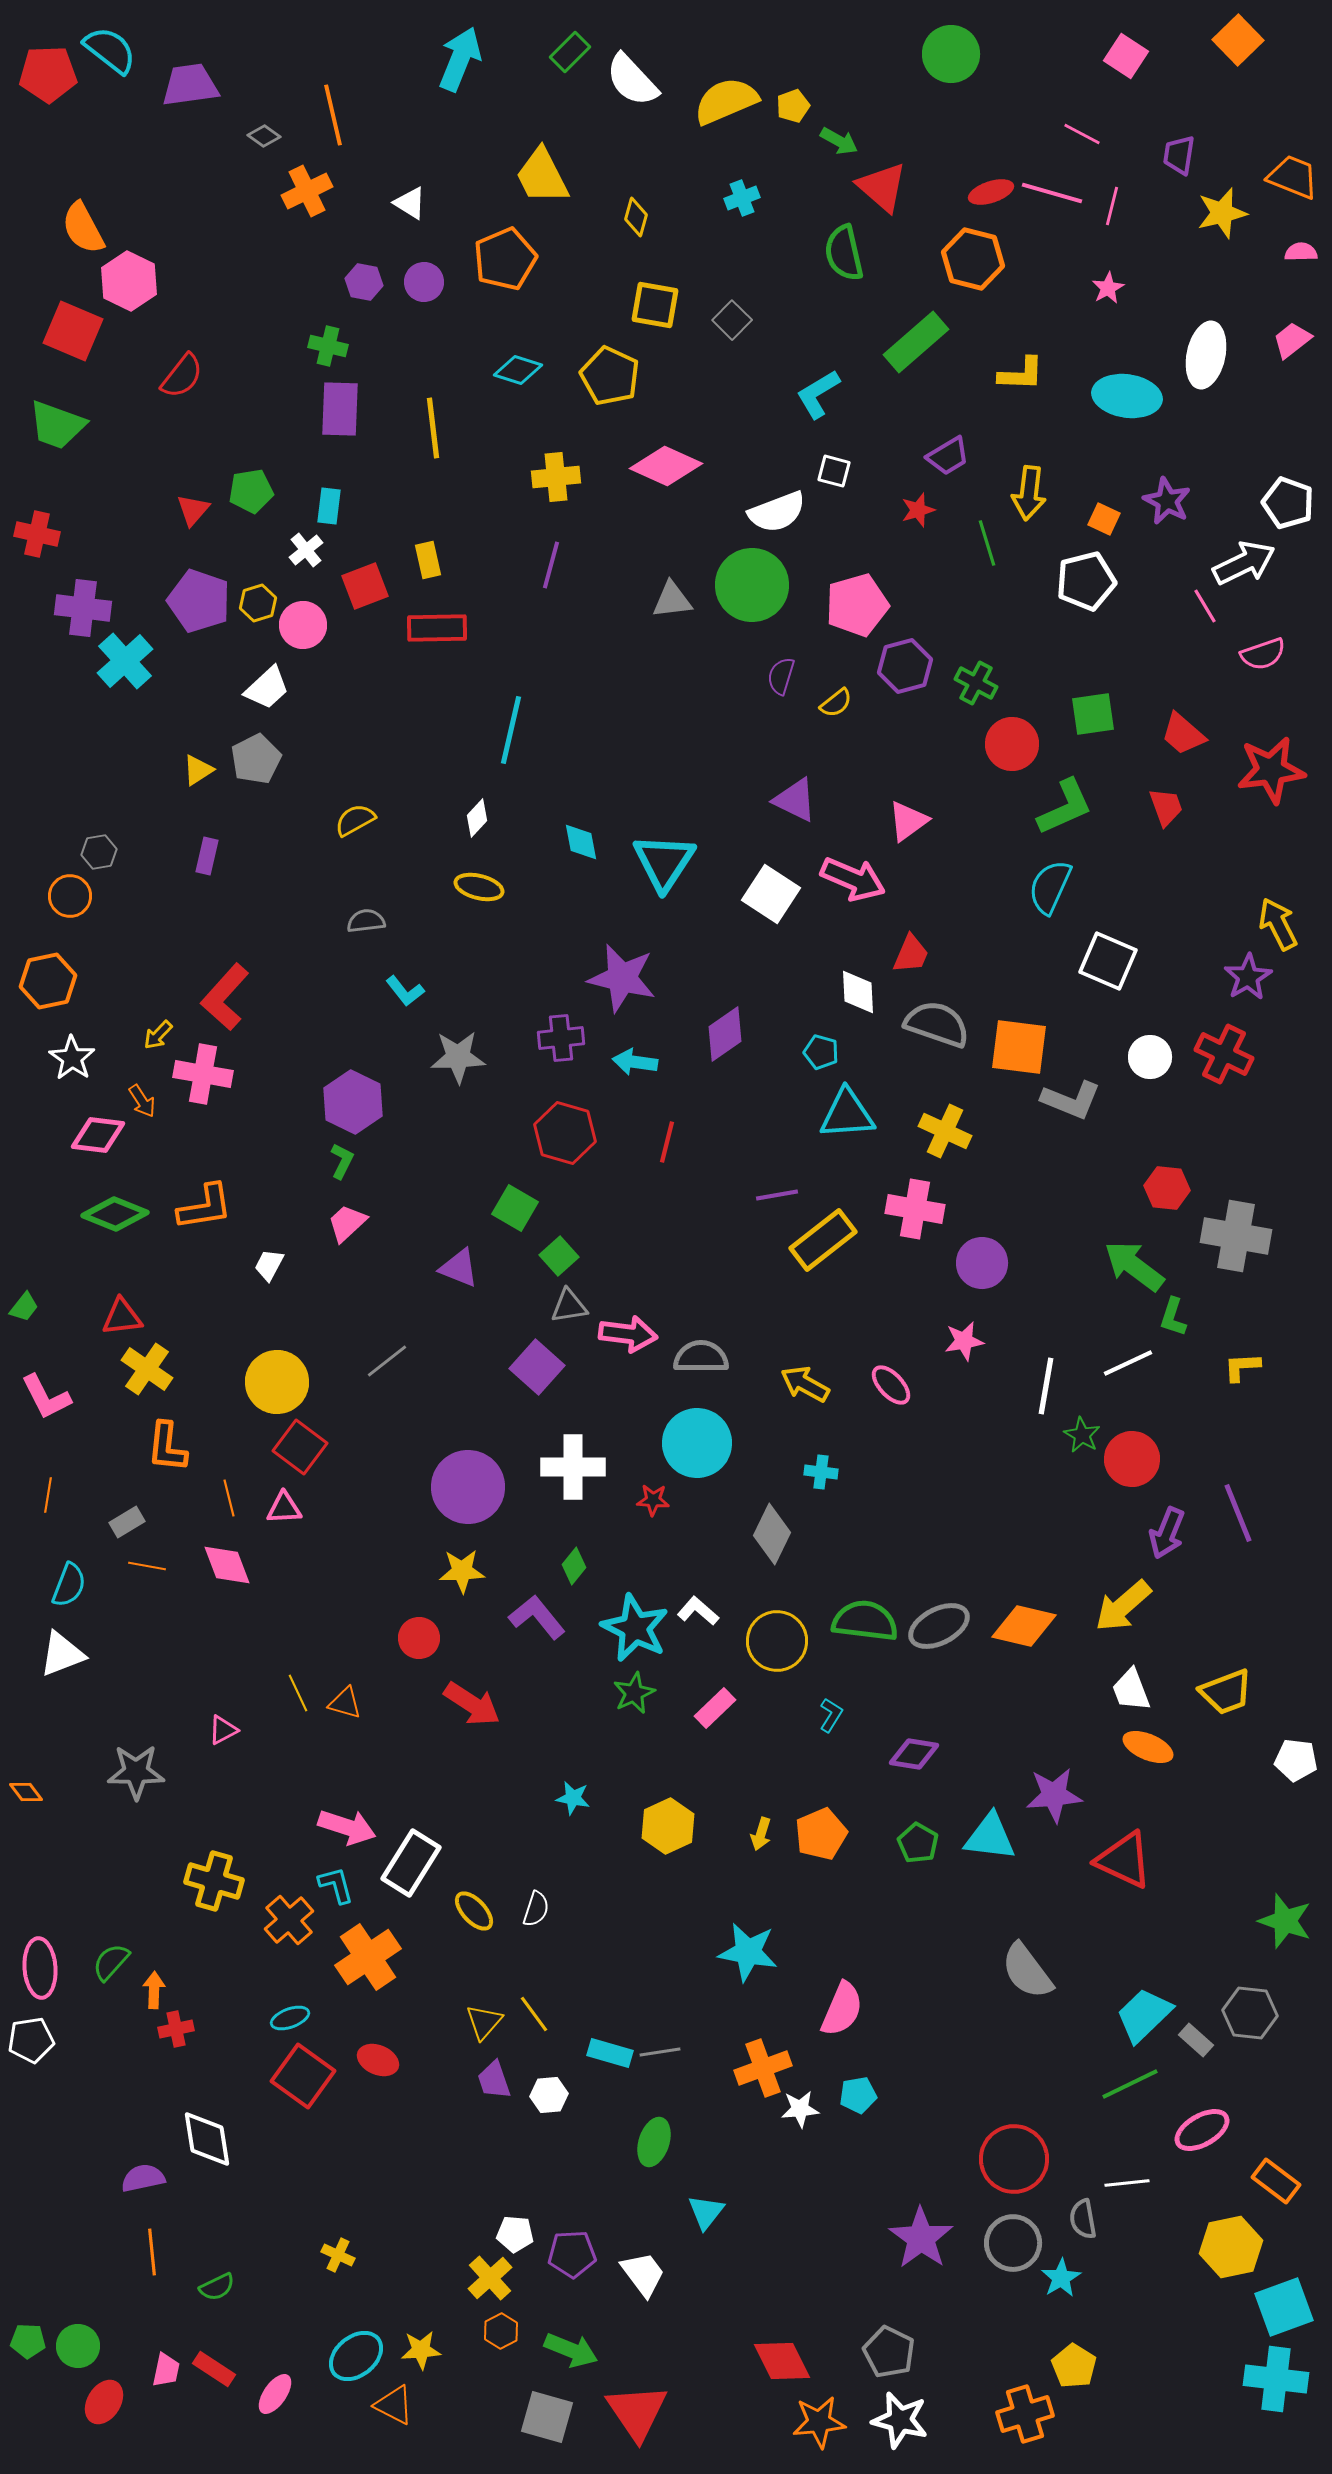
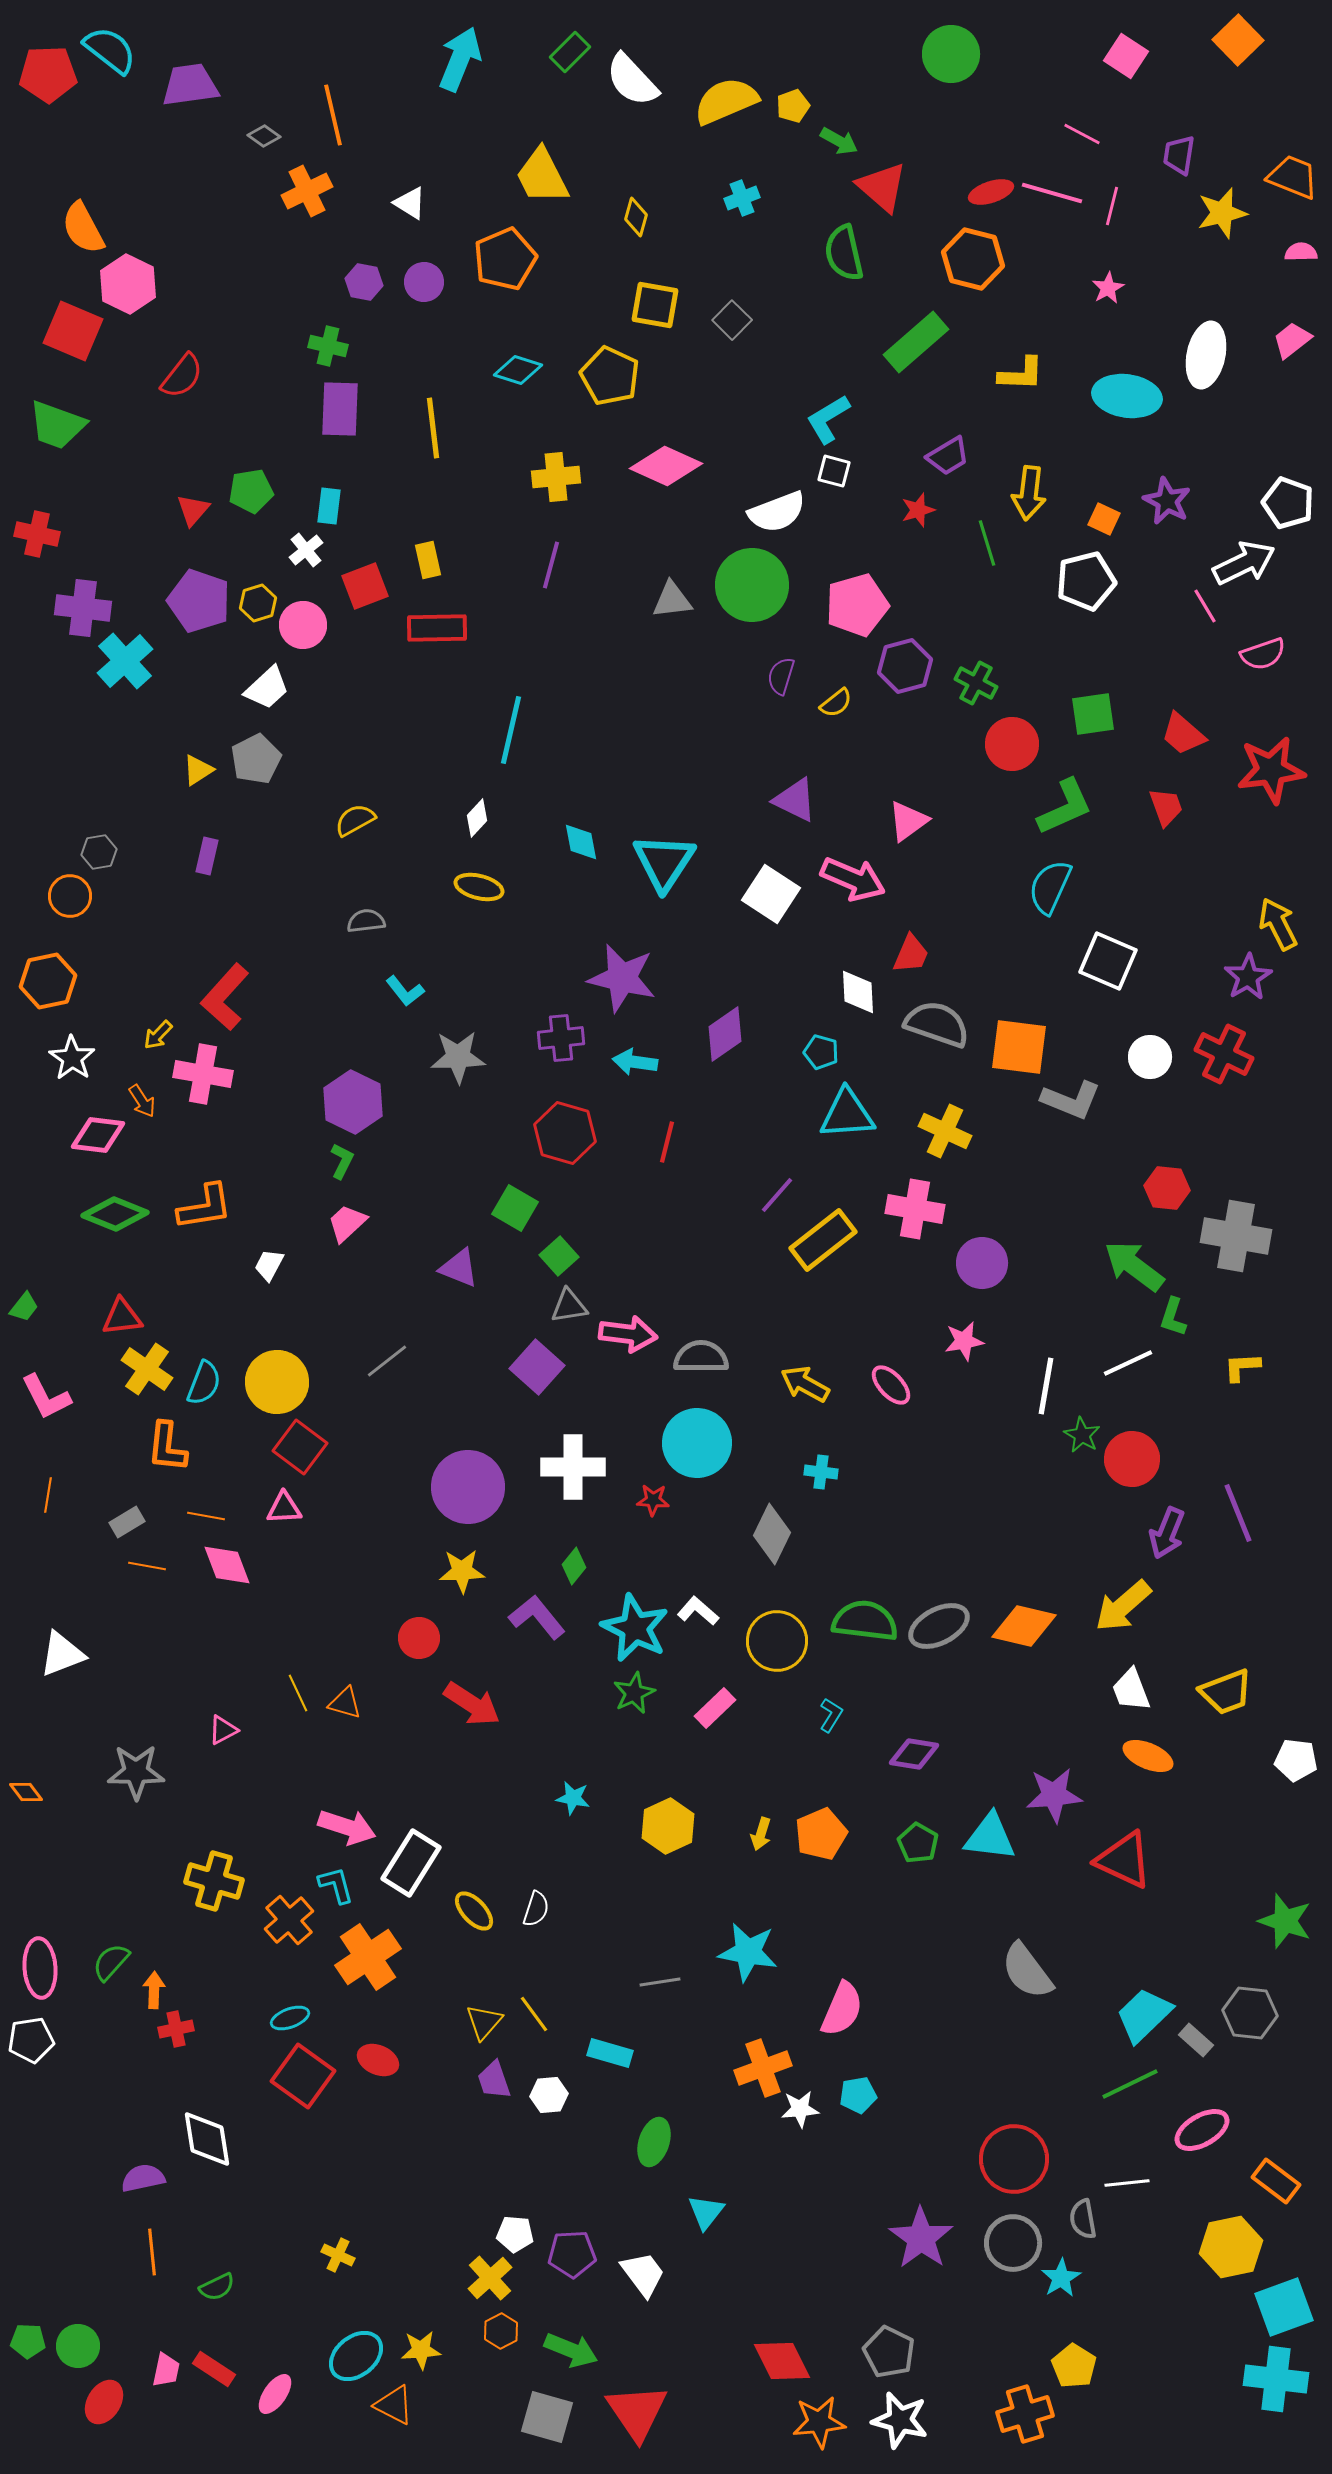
pink hexagon at (129, 281): moved 1 px left, 3 px down
cyan L-shape at (818, 394): moved 10 px right, 25 px down
purple line at (777, 1195): rotated 39 degrees counterclockwise
orange line at (229, 1498): moved 23 px left, 18 px down; rotated 66 degrees counterclockwise
cyan semicircle at (69, 1585): moved 135 px right, 202 px up
orange ellipse at (1148, 1747): moved 9 px down
gray line at (660, 2052): moved 70 px up
